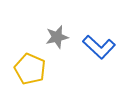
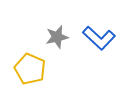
blue L-shape: moved 9 px up
